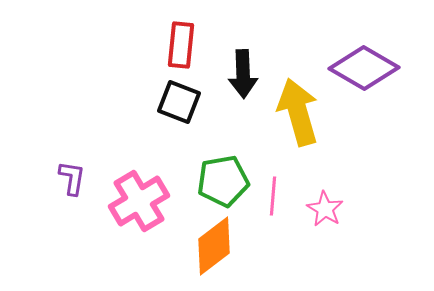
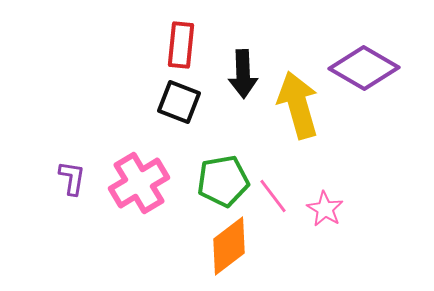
yellow arrow: moved 7 px up
pink line: rotated 42 degrees counterclockwise
pink cross: moved 18 px up
orange diamond: moved 15 px right
